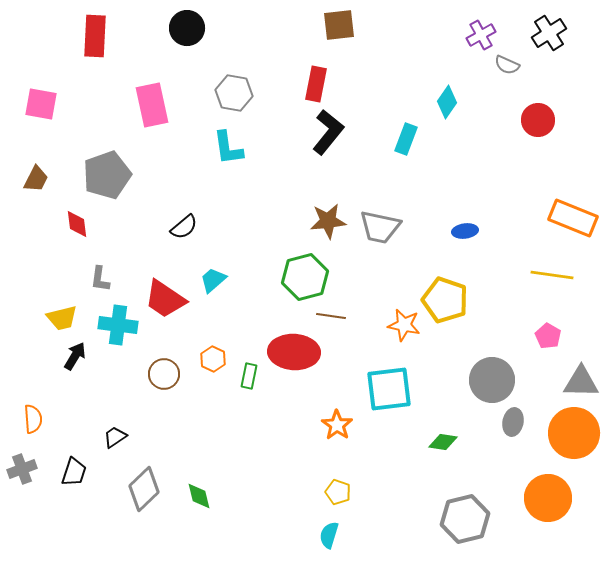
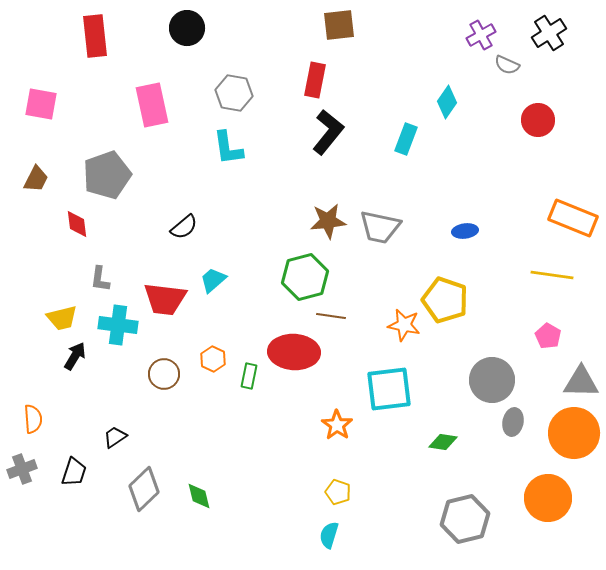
red rectangle at (95, 36): rotated 9 degrees counterclockwise
red rectangle at (316, 84): moved 1 px left, 4 px up
red trapezoid at (165, 299): rotated 27 degrees counterclockwise
